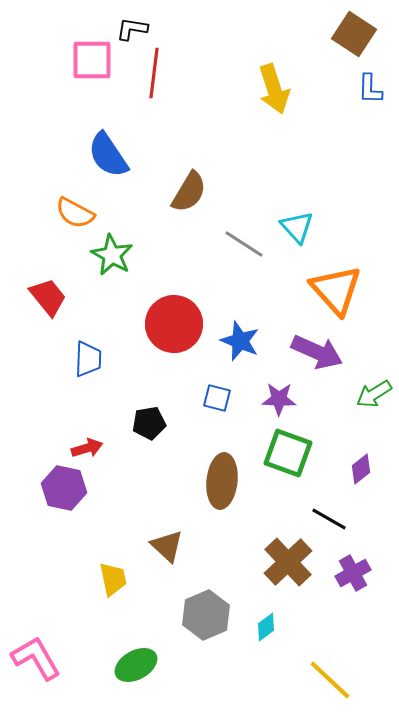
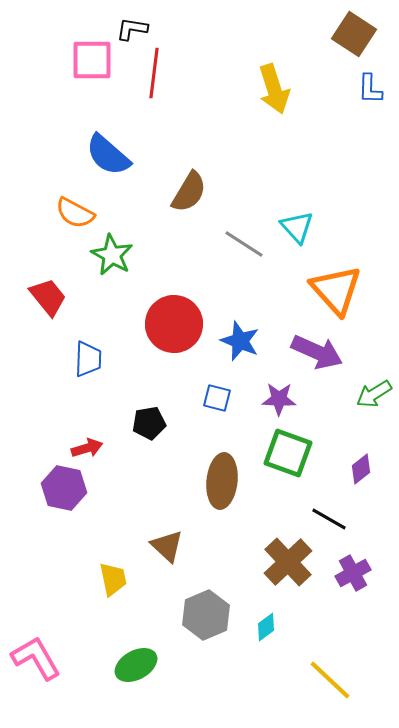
blue semicircle: rotated 15 degrees counterclockwise
